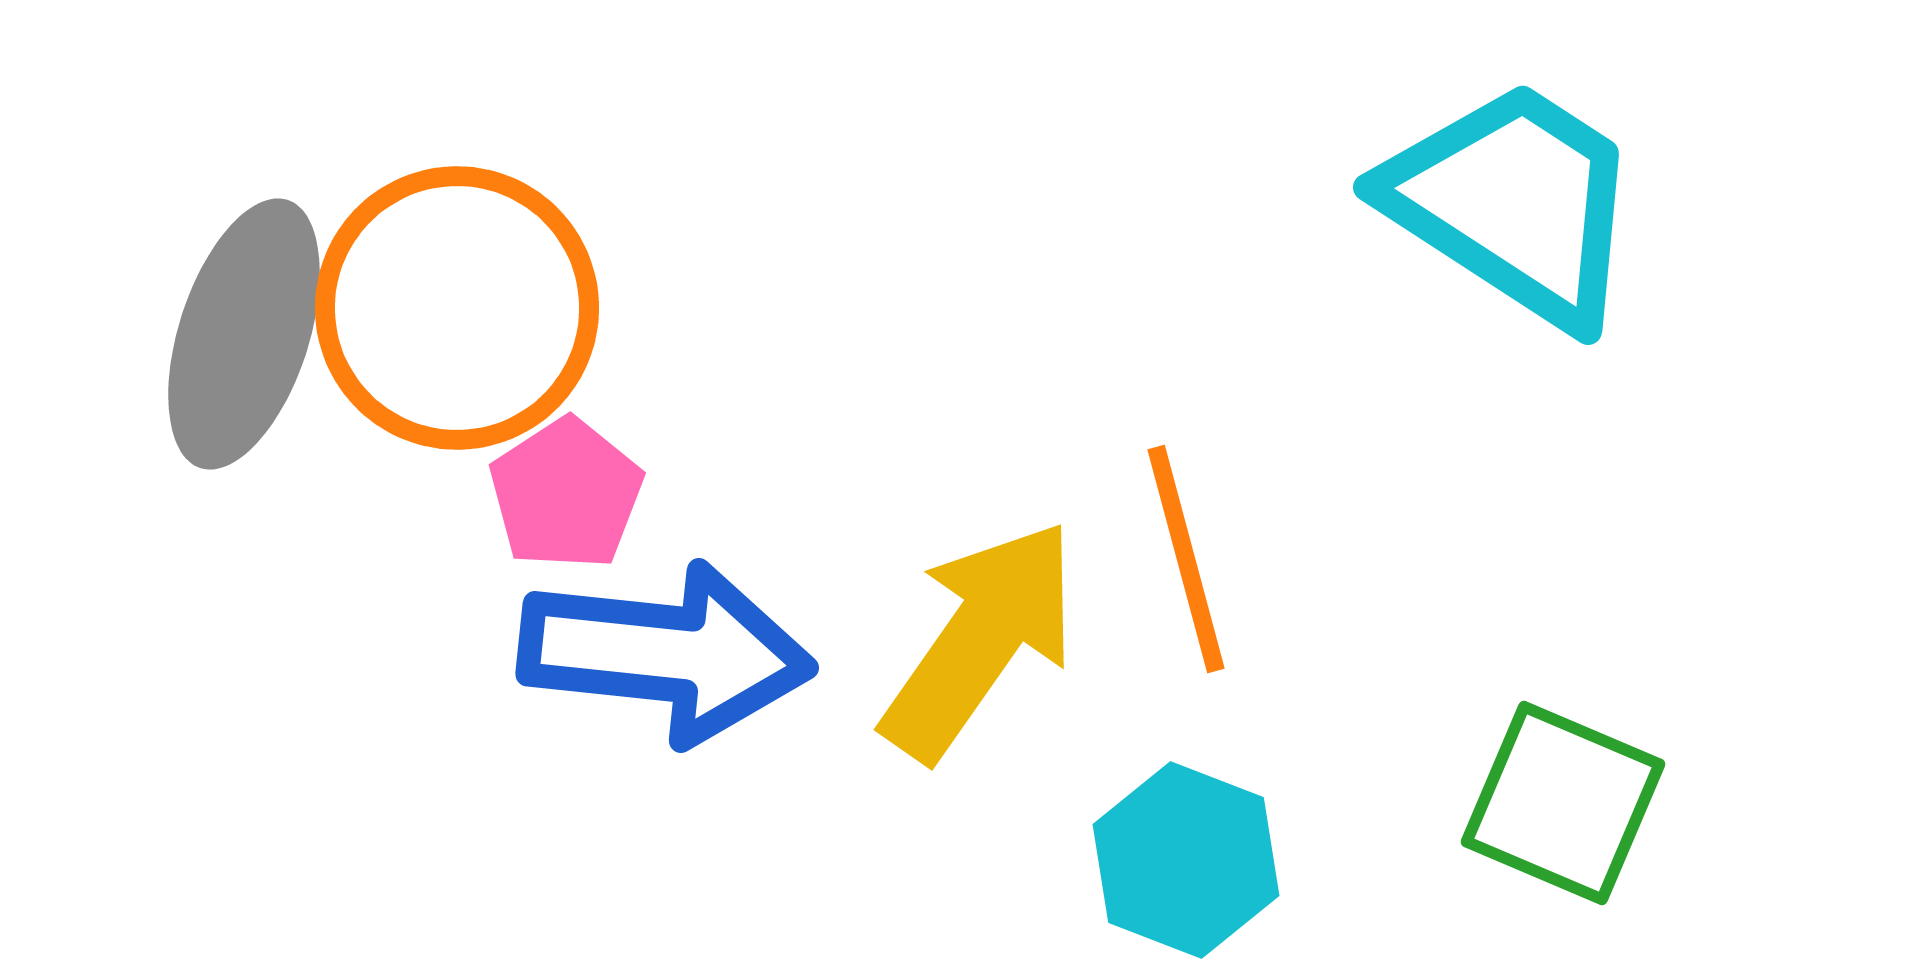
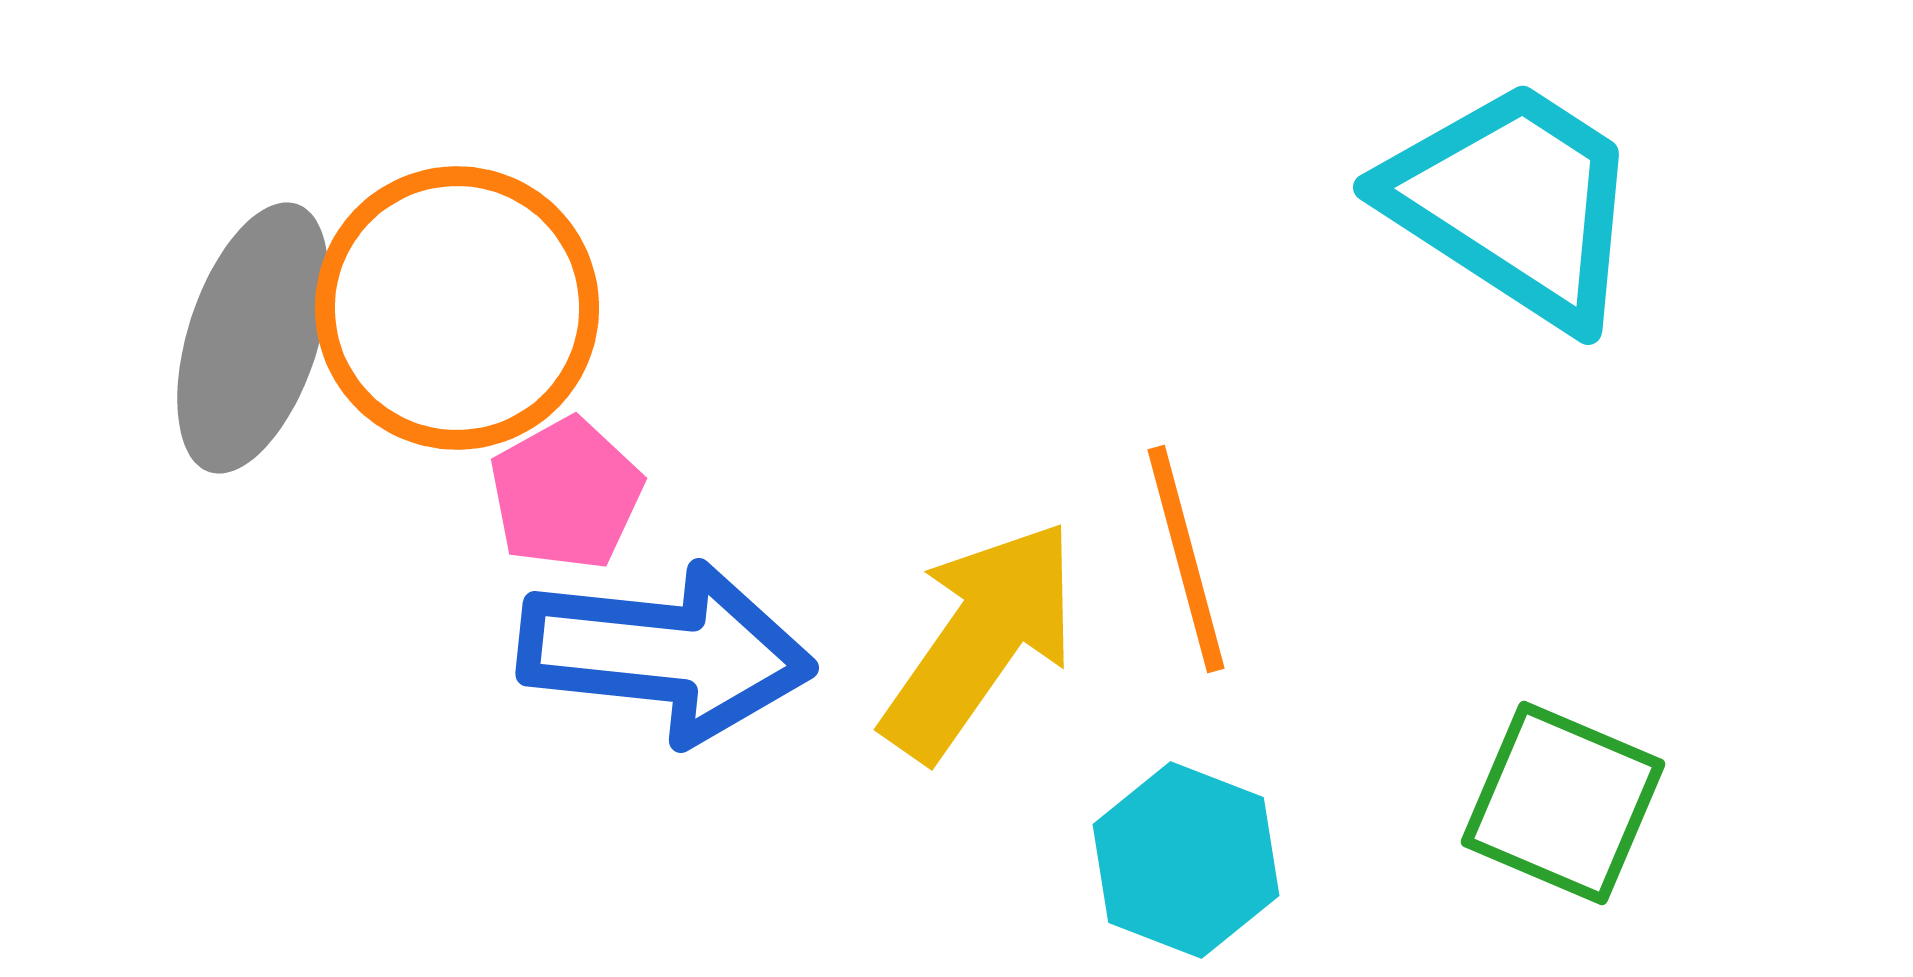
gray ellipse: moved 9 px right, 4 px down
pink pentagon: rotated 4 degrees clockwise
